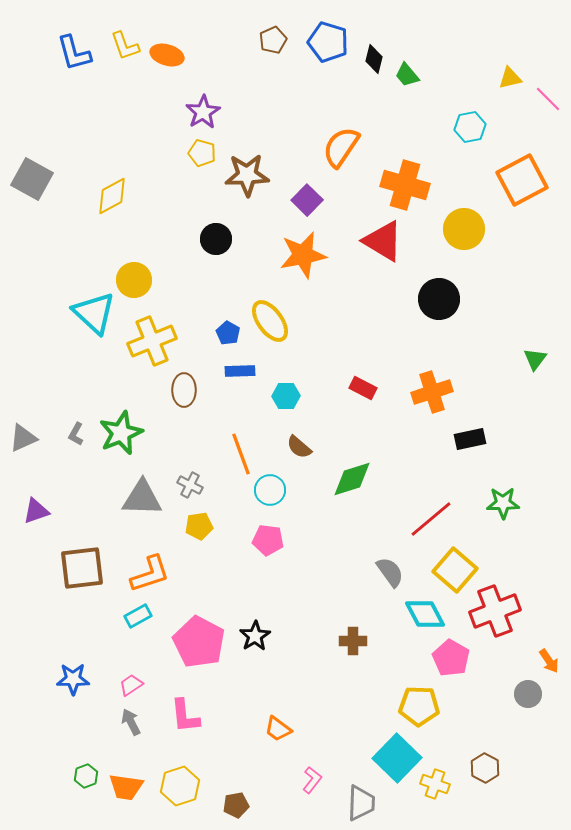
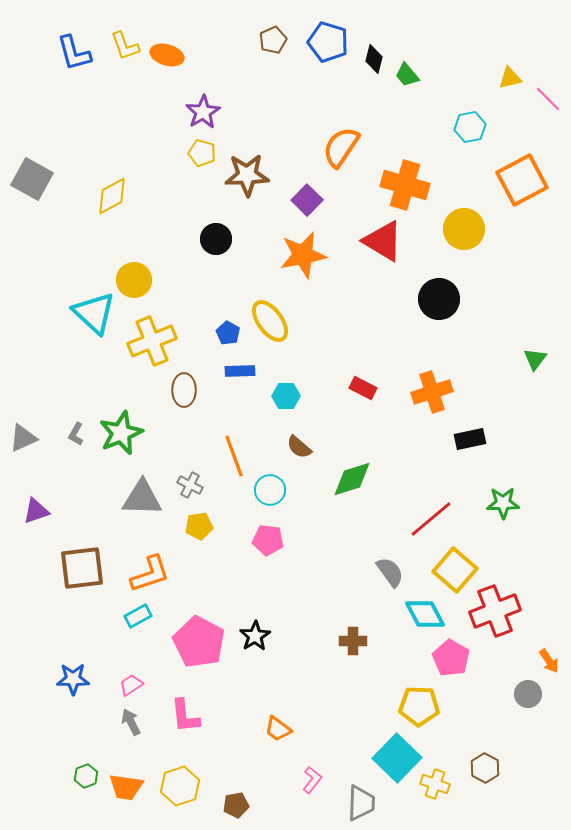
orange line at (241, 454): moved 7 px left, 2 px down
